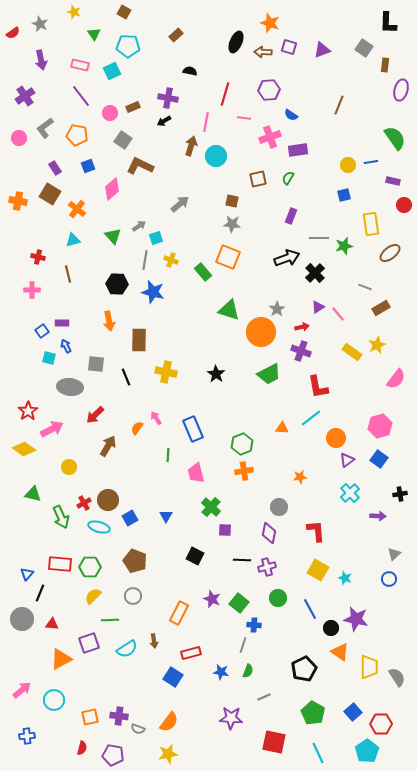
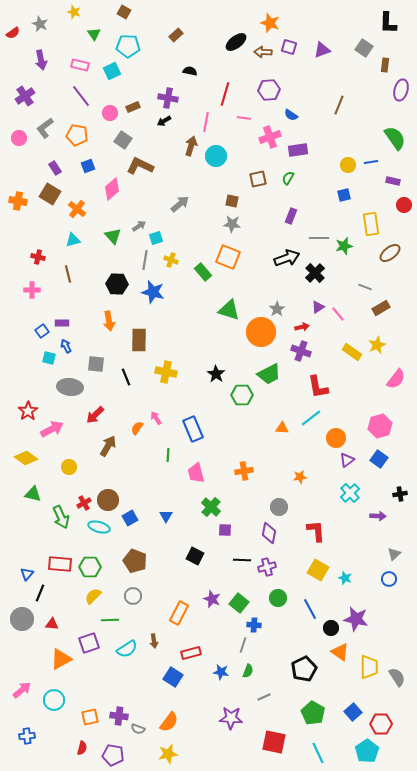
black ellipse at (236, 42): rotated 30 degrees clockwise
green hexagon at (242, 444): moved 49 px up; rotated 20 degrees clockwise
yellow diamond at (24, 449): moved 2 px right, 9 px down
